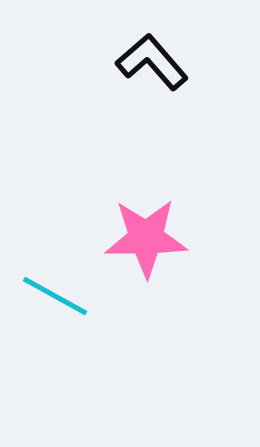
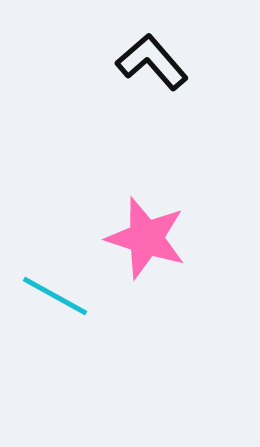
pink star: rotated 18 degrees clockwise
